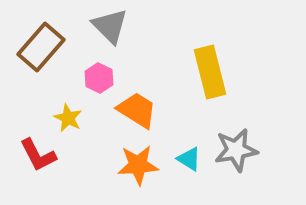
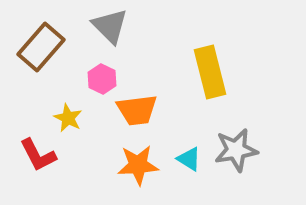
pink hexagon: moved 3 px right, 1 px down
orange trapezoid: rotated 141 degrees clockwise
